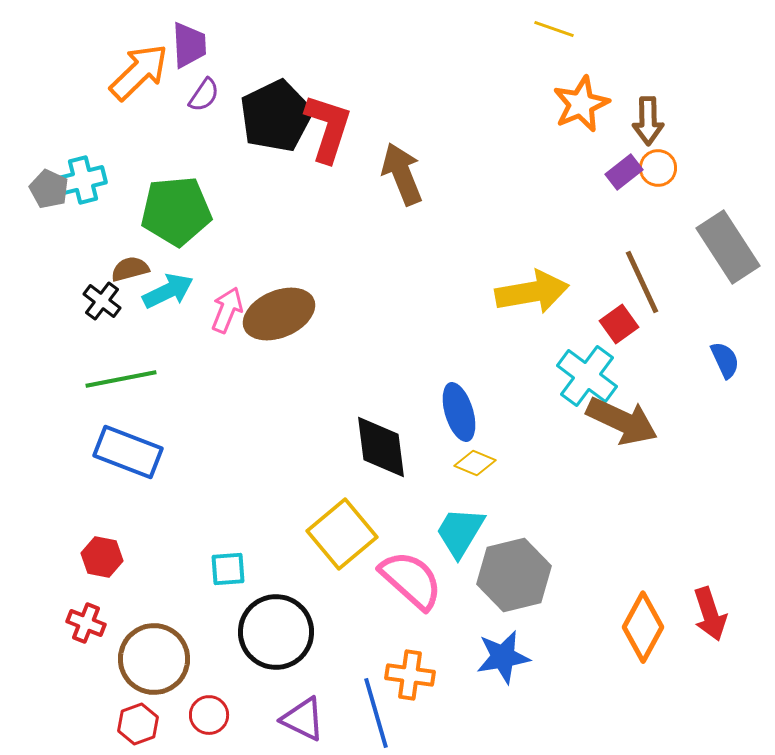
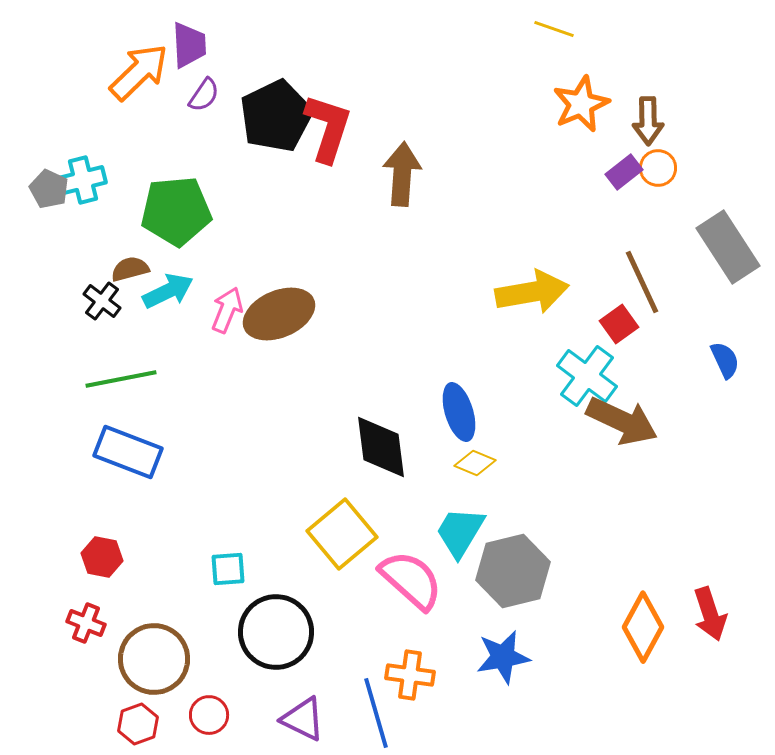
brown arrow at (402, 174): rotated 26 degrees clockwise
gray hexagon at (514, 575): moved 1 px left, 4 px up
